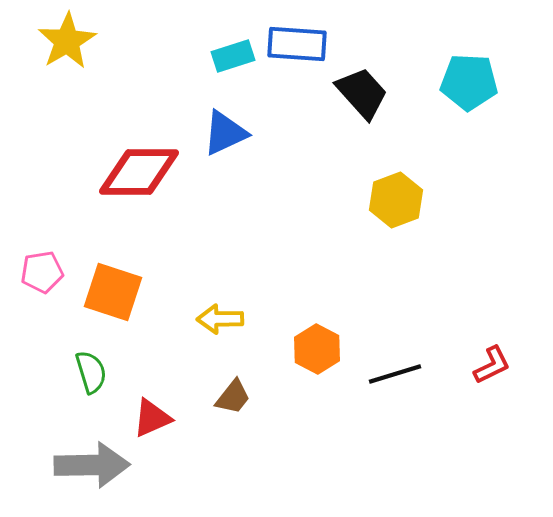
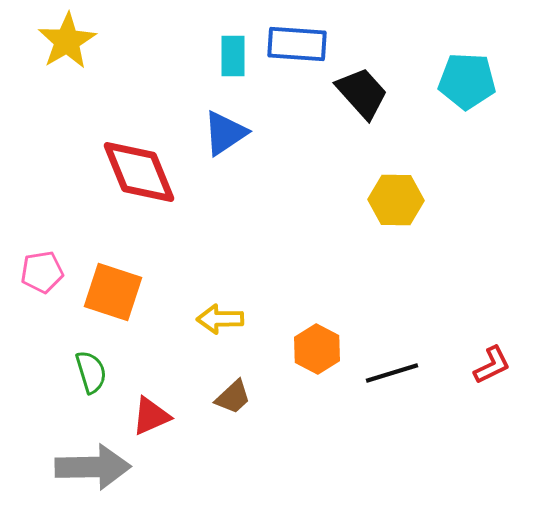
cyan rectangle: rotated 72 degrees counterclockwise
cyan pentagon: moved 2 px left, 1 px up
blue triangle: rotated 9 degrees counterclockwise
red diamond: rotated 68 degrees clockwise
yellow hexagon: rotated 22 degrees clockwise
black line: moved 3 px left, 1 px up
brown trapezoid: rotated 9 degrees clockwise
red triangle: moved 1 px left, 2 px up
gray arrow: moved 1 px right, 2 px down
